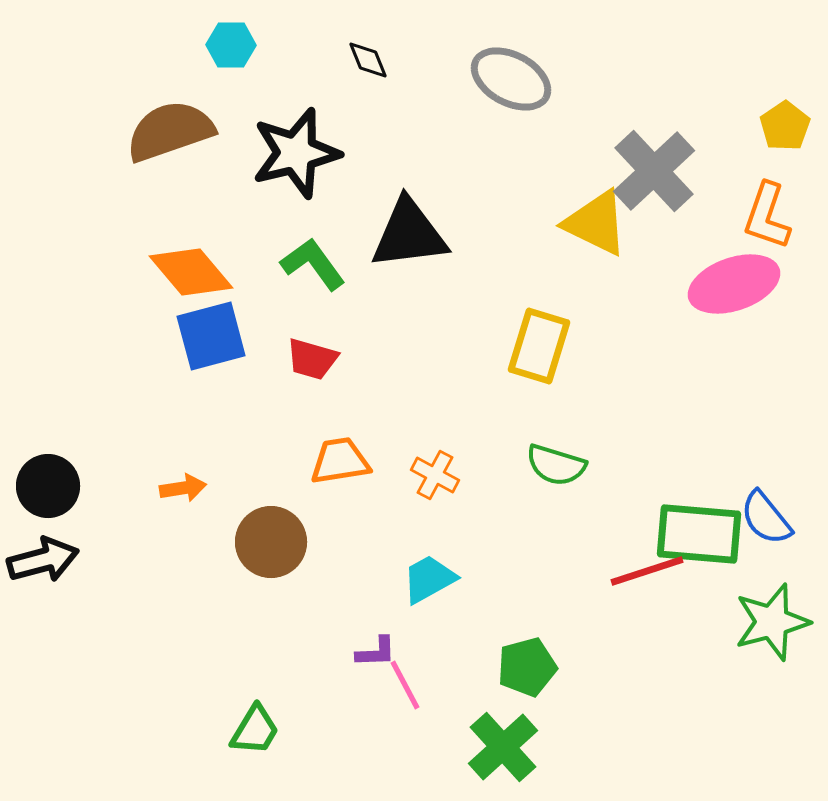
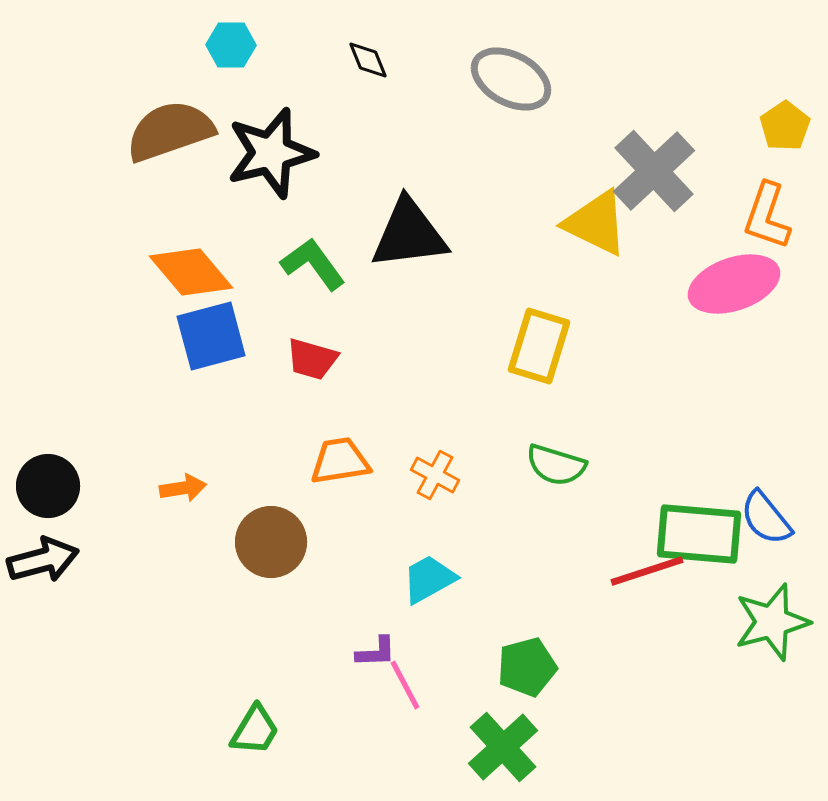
black star: moved 25 px left
